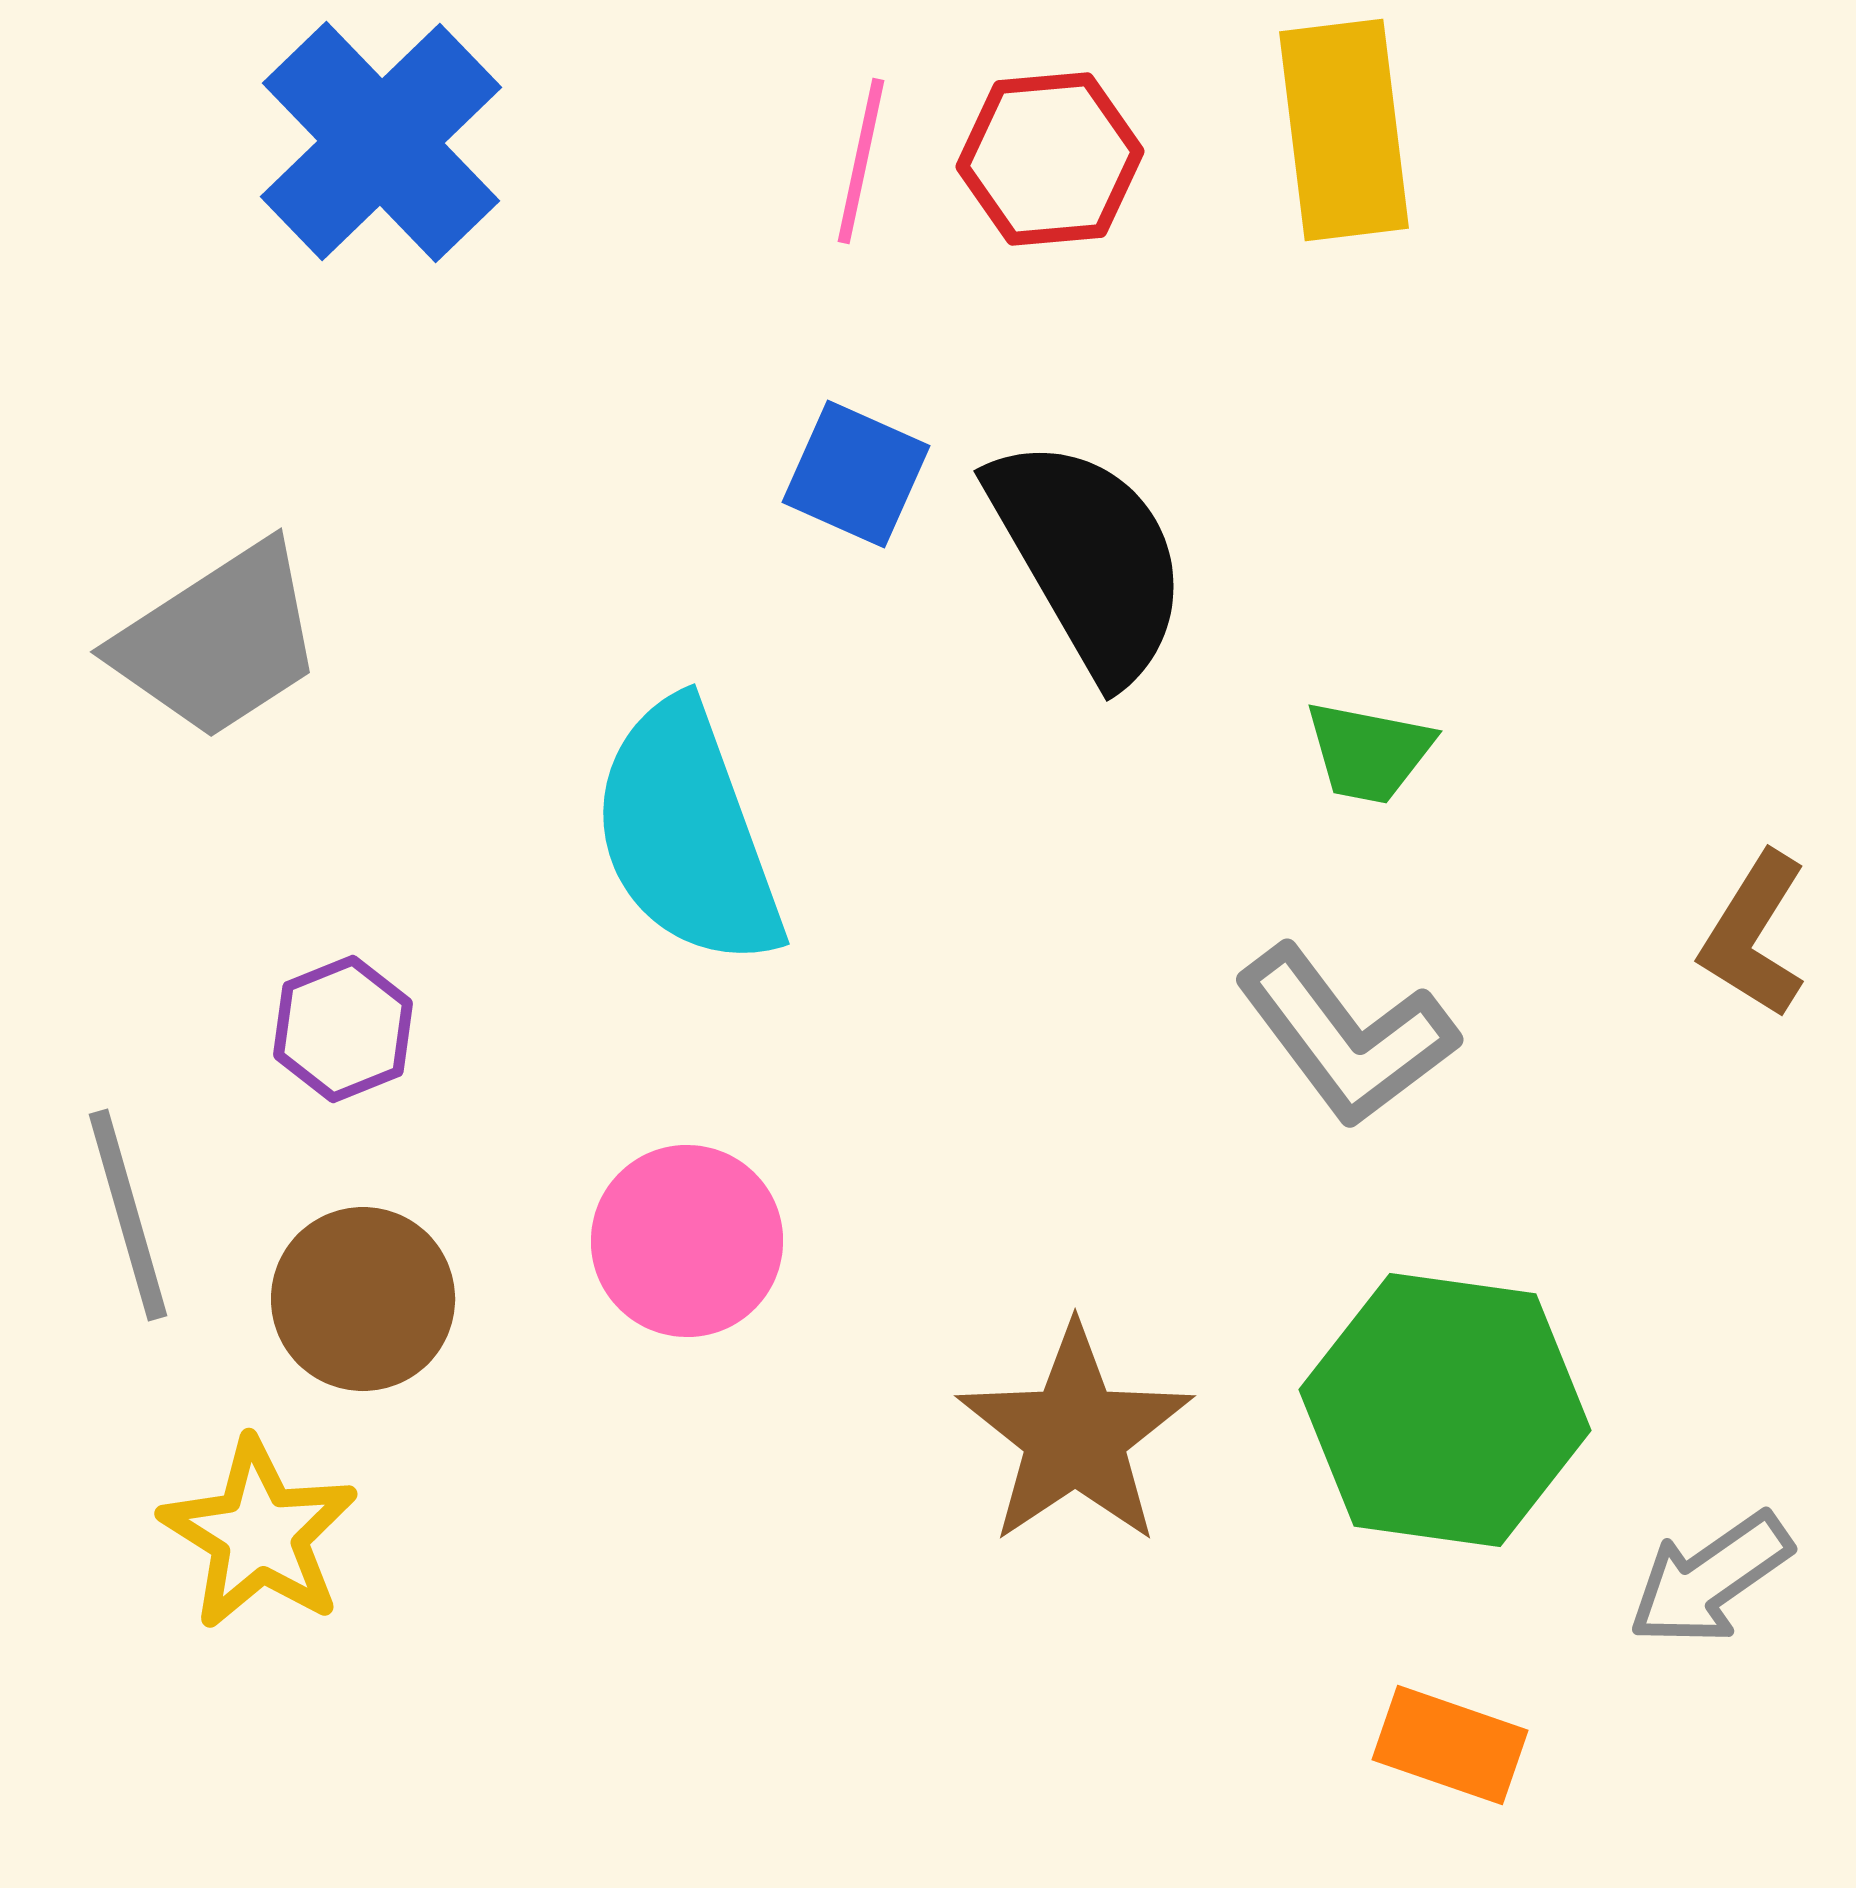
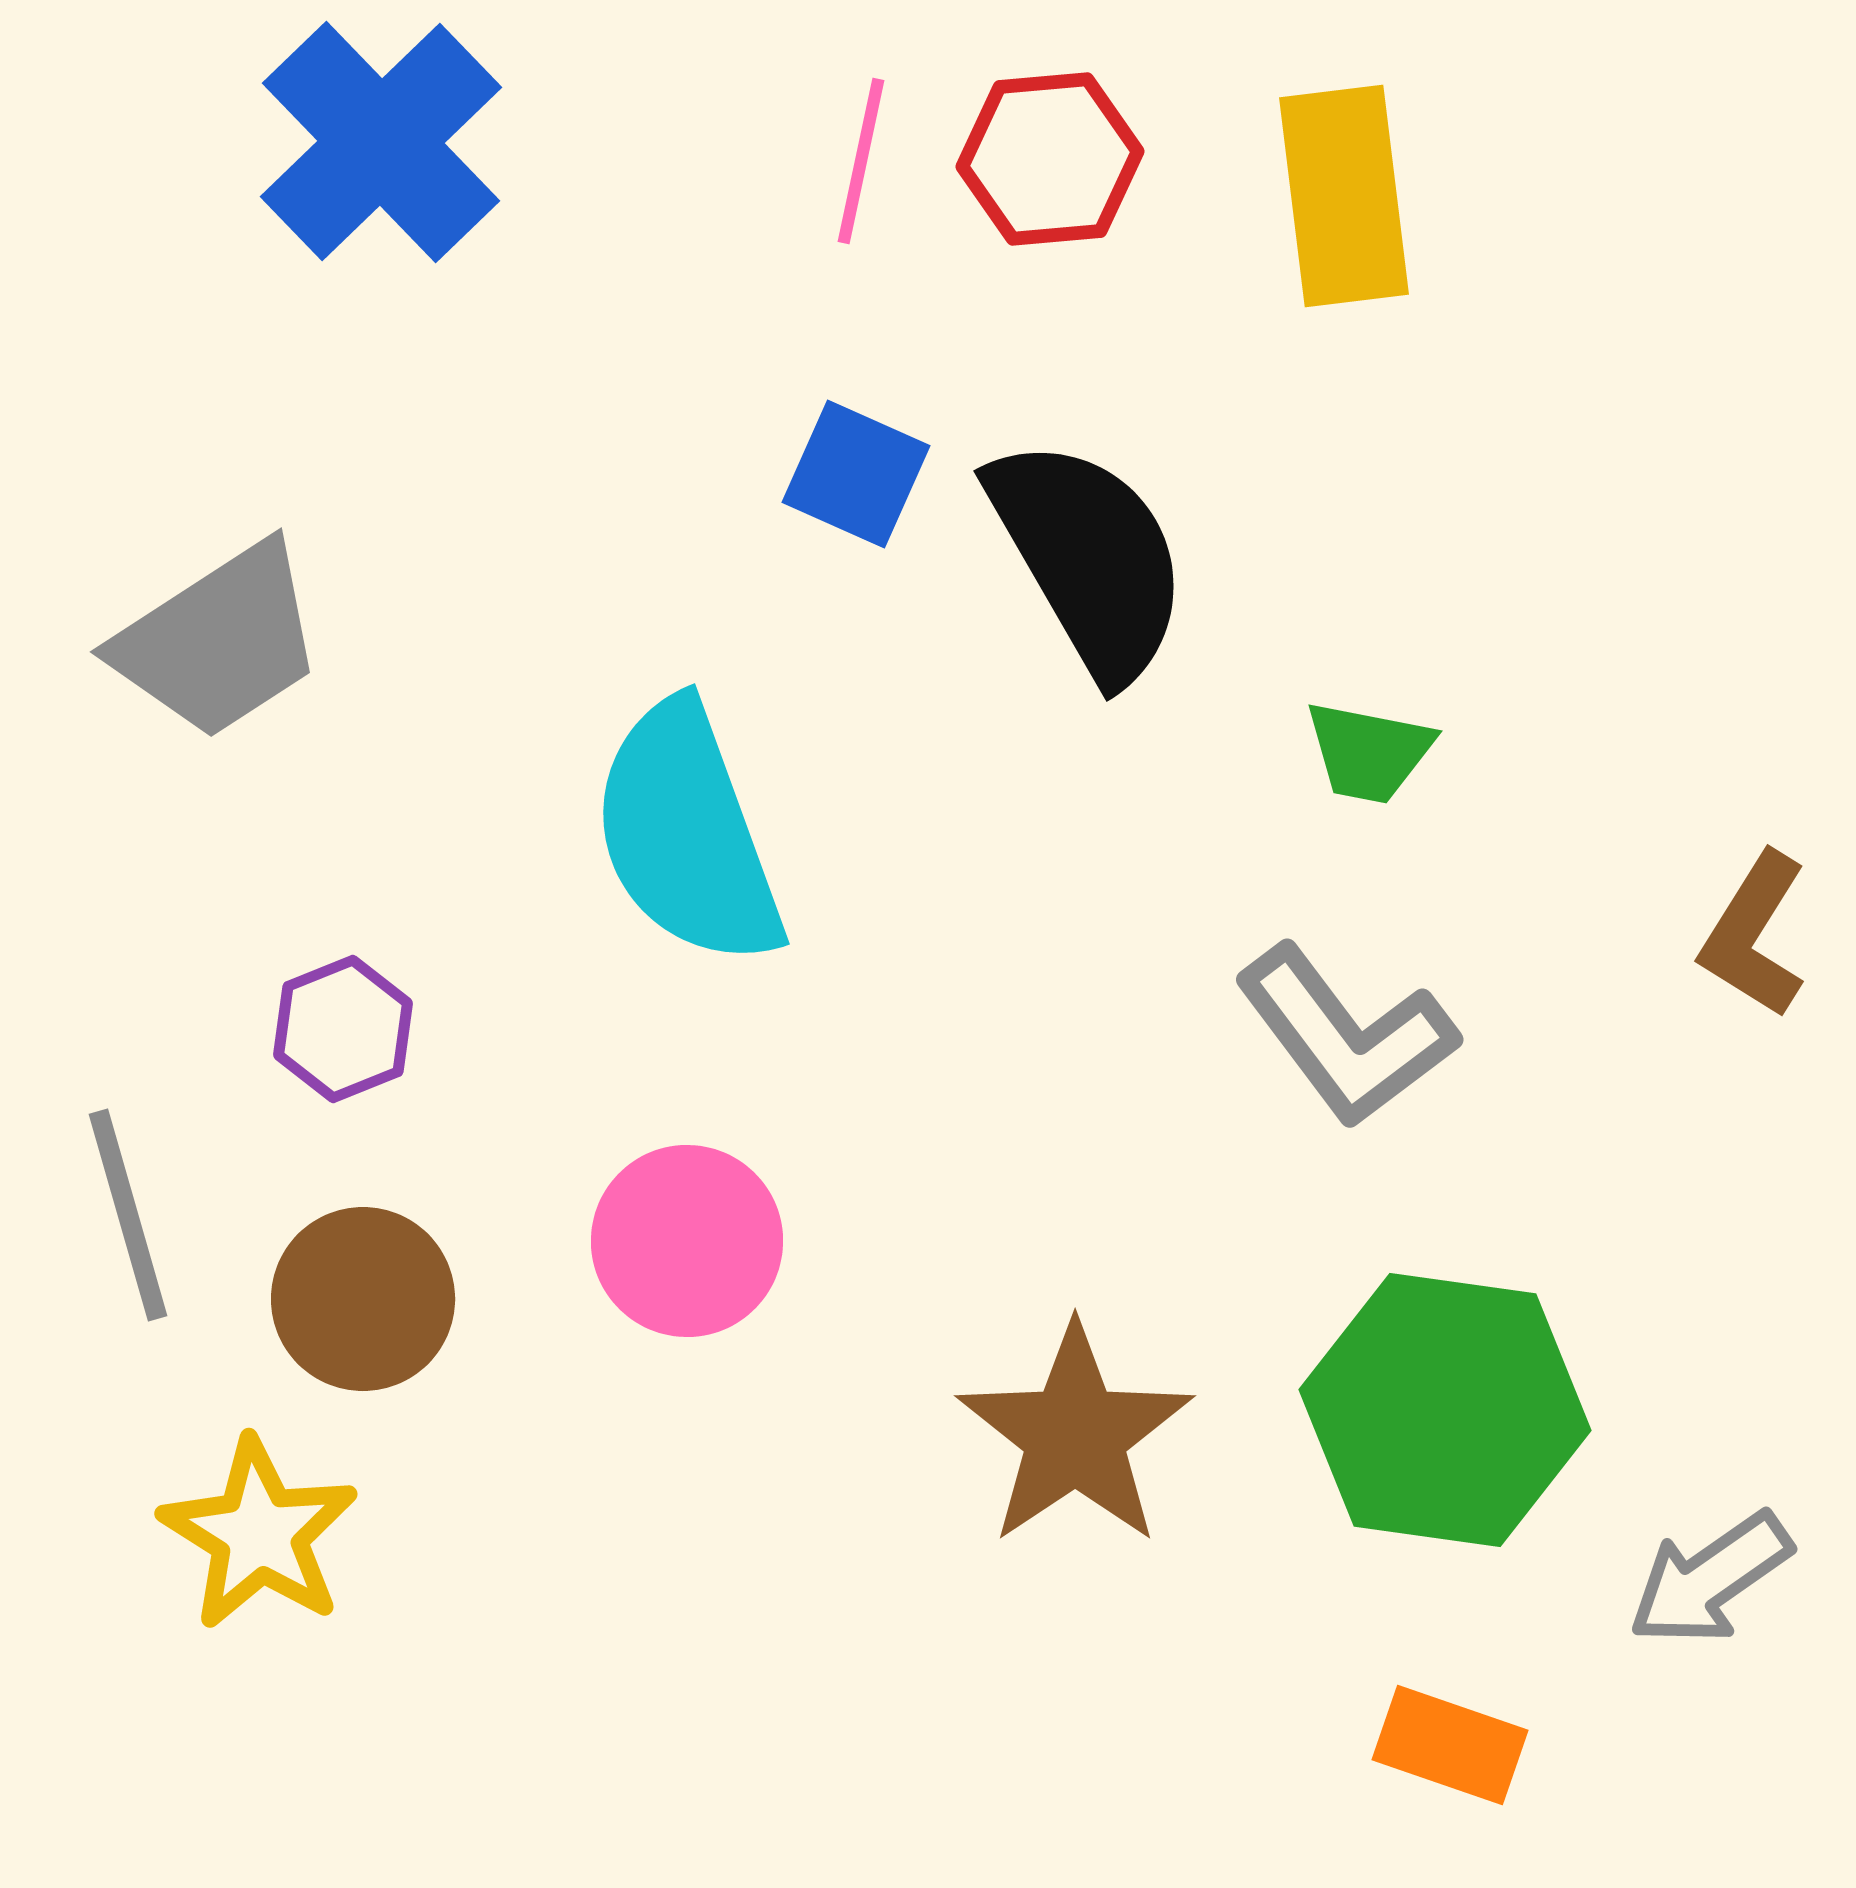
yellow rectangle: moved 66 px down
